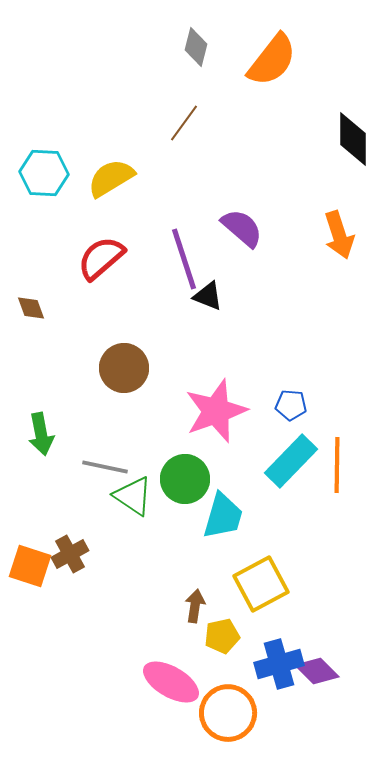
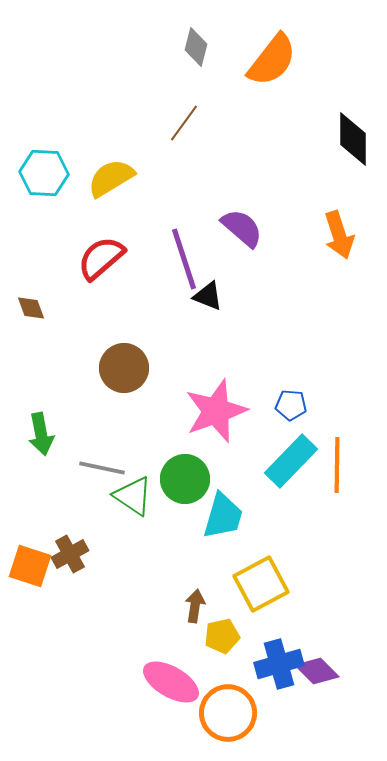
gray line: moved 3 px left, 1 px down
